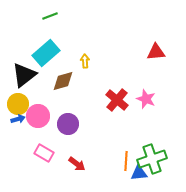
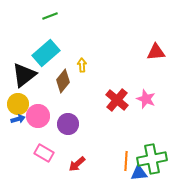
yellow arrow: moved 3 px left, 4 px down
brown diamond: rotated 35 degrees counterclockwise
green cross: rotated 8 degrees clockwise
red arrow: rotated 102 degrees clockwise
